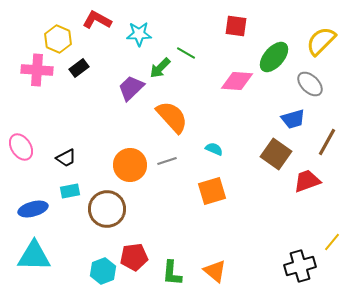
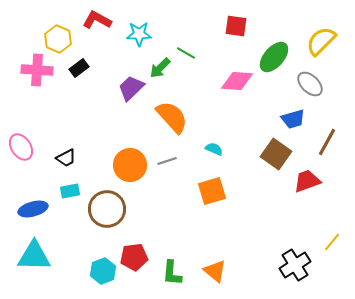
black cross: moved 5 px left, 1 px up; rotated 16 degrees counterclockwise
